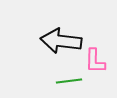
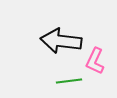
pink L-shape: rotated 24 degrees clockwise
